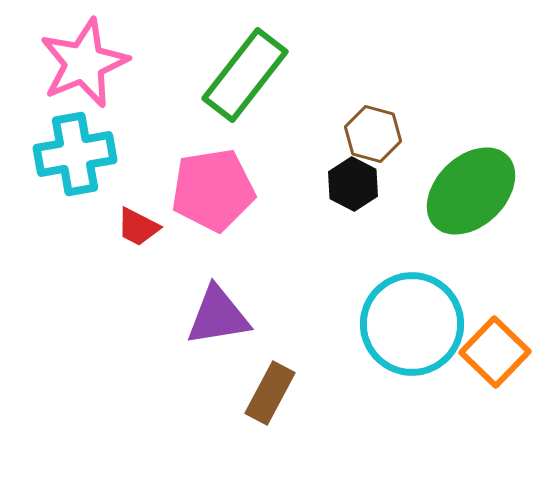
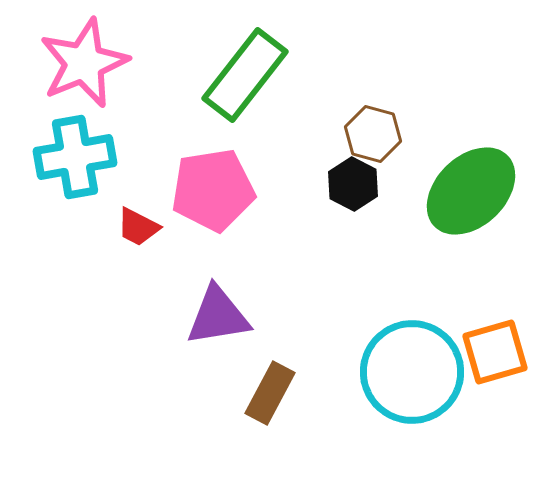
cyan cross: moved 3 px down
cyan circle: moved 48 px down
orange square: rotated 30 degrees clockwise
